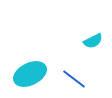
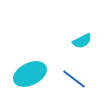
cyan semicircle: moved 11 px left
